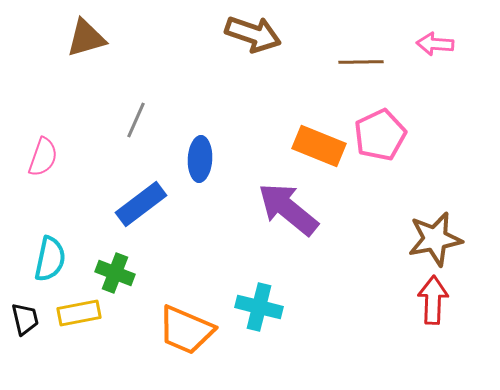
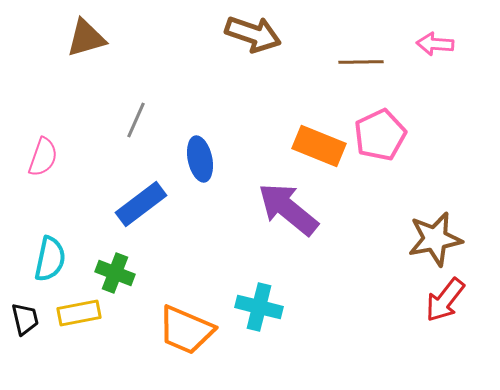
blue ellipse: rotated 15 degrees counterclockwise
red arrow: moved 12 px right; rotated 144 degrees counterclockwise
